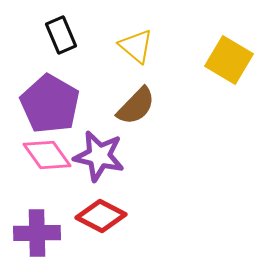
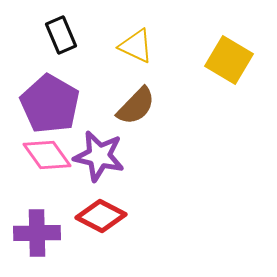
yellow triangle: rotated 15 degrees counterclockwise
